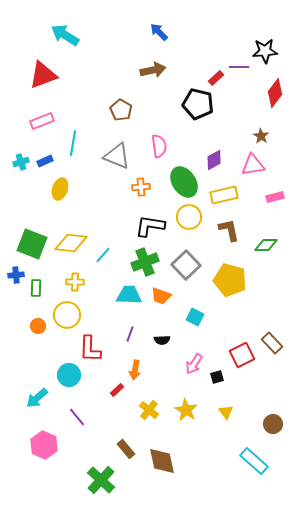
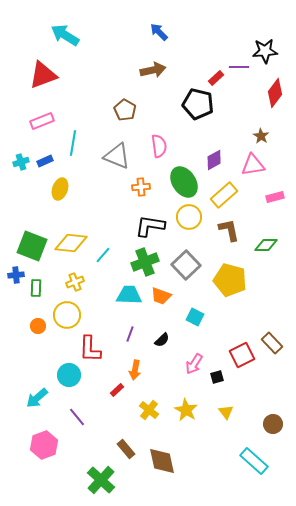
brown pentagon at (121, 110): moved 4 px right
yellow rectangle at (224, 195): rotated 28 degrees counterclockwise
green square at (32, 244): moved 2 px down
yellow cross at (75, 282): rotated 24 degrees counterclockwise
black semicircle at (162, 340): rotated 42 degrees counterclockwise
pink hexagon at (44, 445): rotated 16 degrees clockwise
